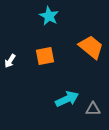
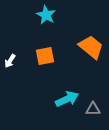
cyan star: moved 3 px left, 1 px up
